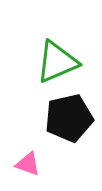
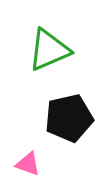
green triangle: moved 8 px left, 12 px up
